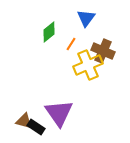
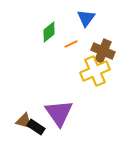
orange line: rotated 32 degrees clockwise
yellow cross: moved 7 px right, 6 px down
